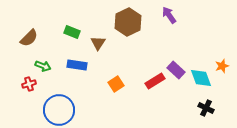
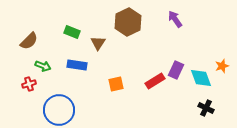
purple arrow: moved 6 px right, 4 px down
brown semicircle: moved 3 px down
purple rectangle: rotated 72 degrees clockwise
orange square: rotated 21 degrees clockwise
